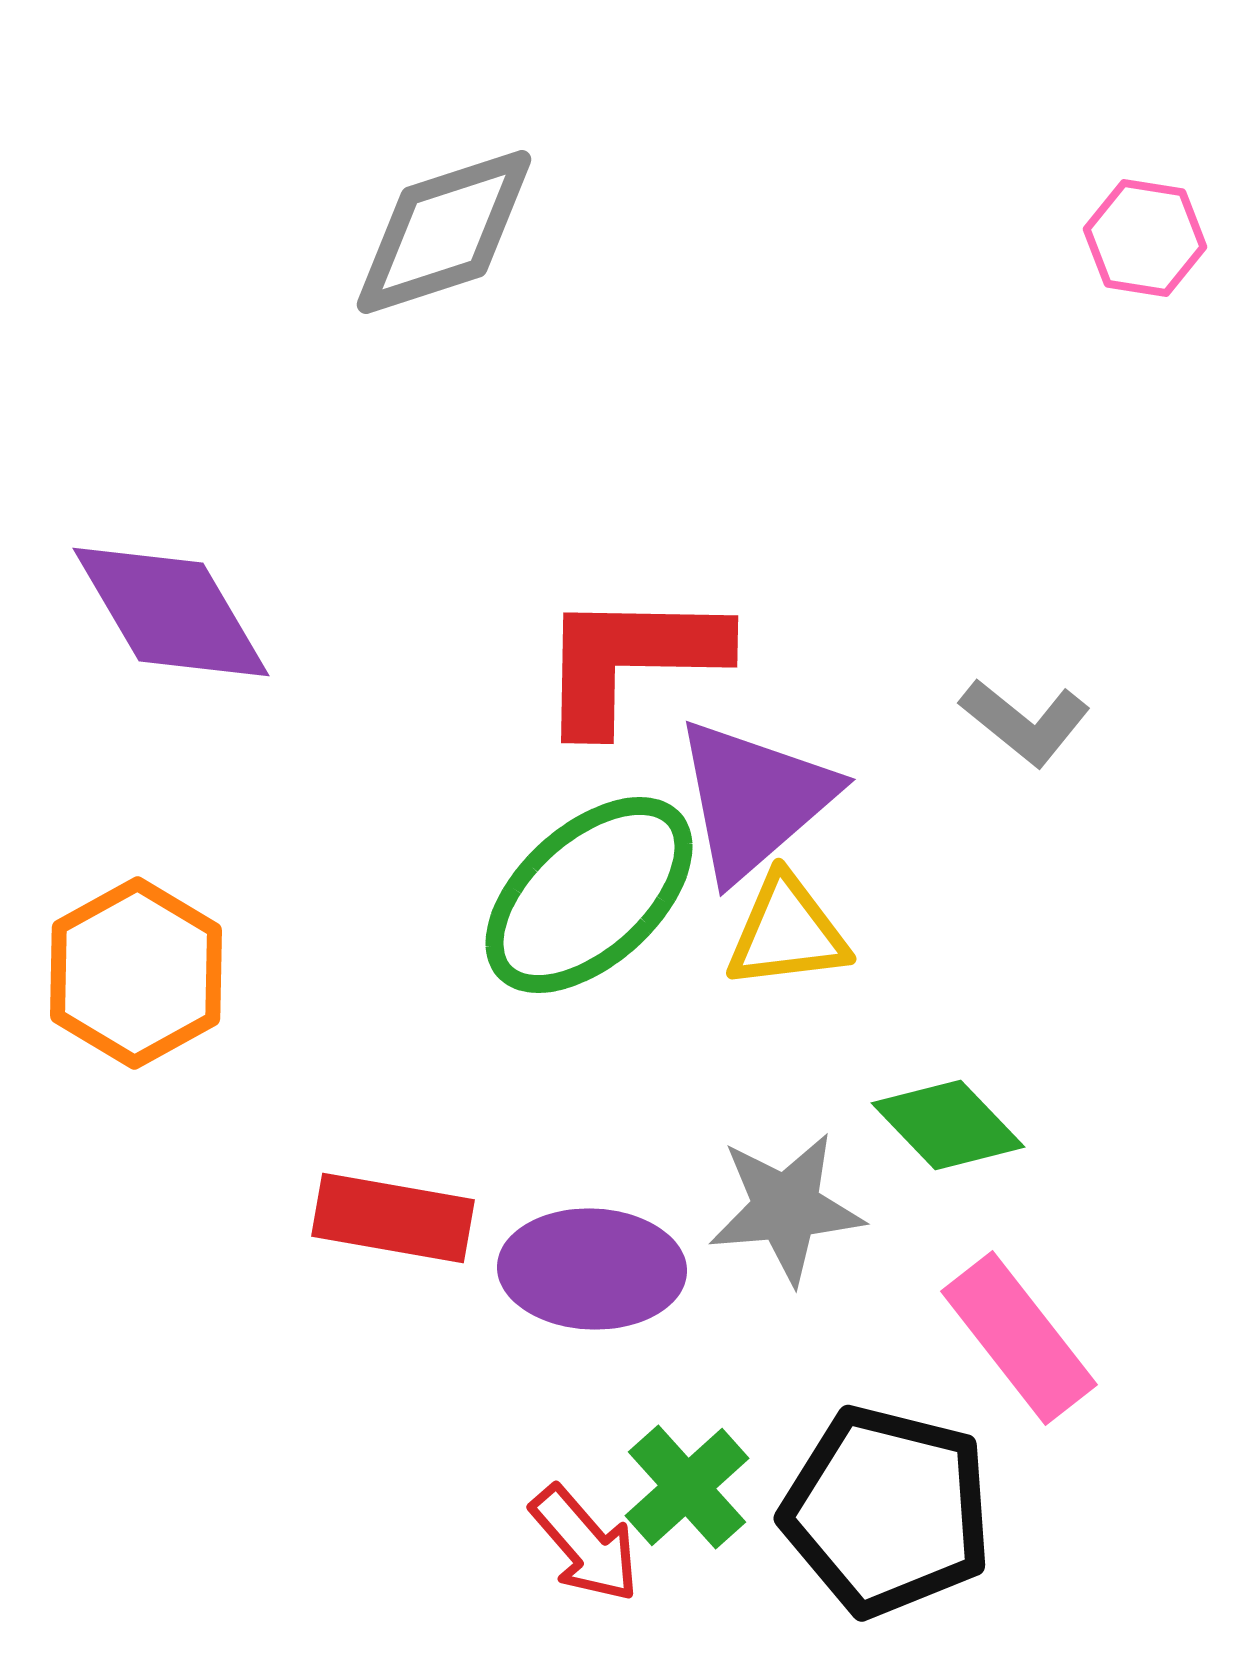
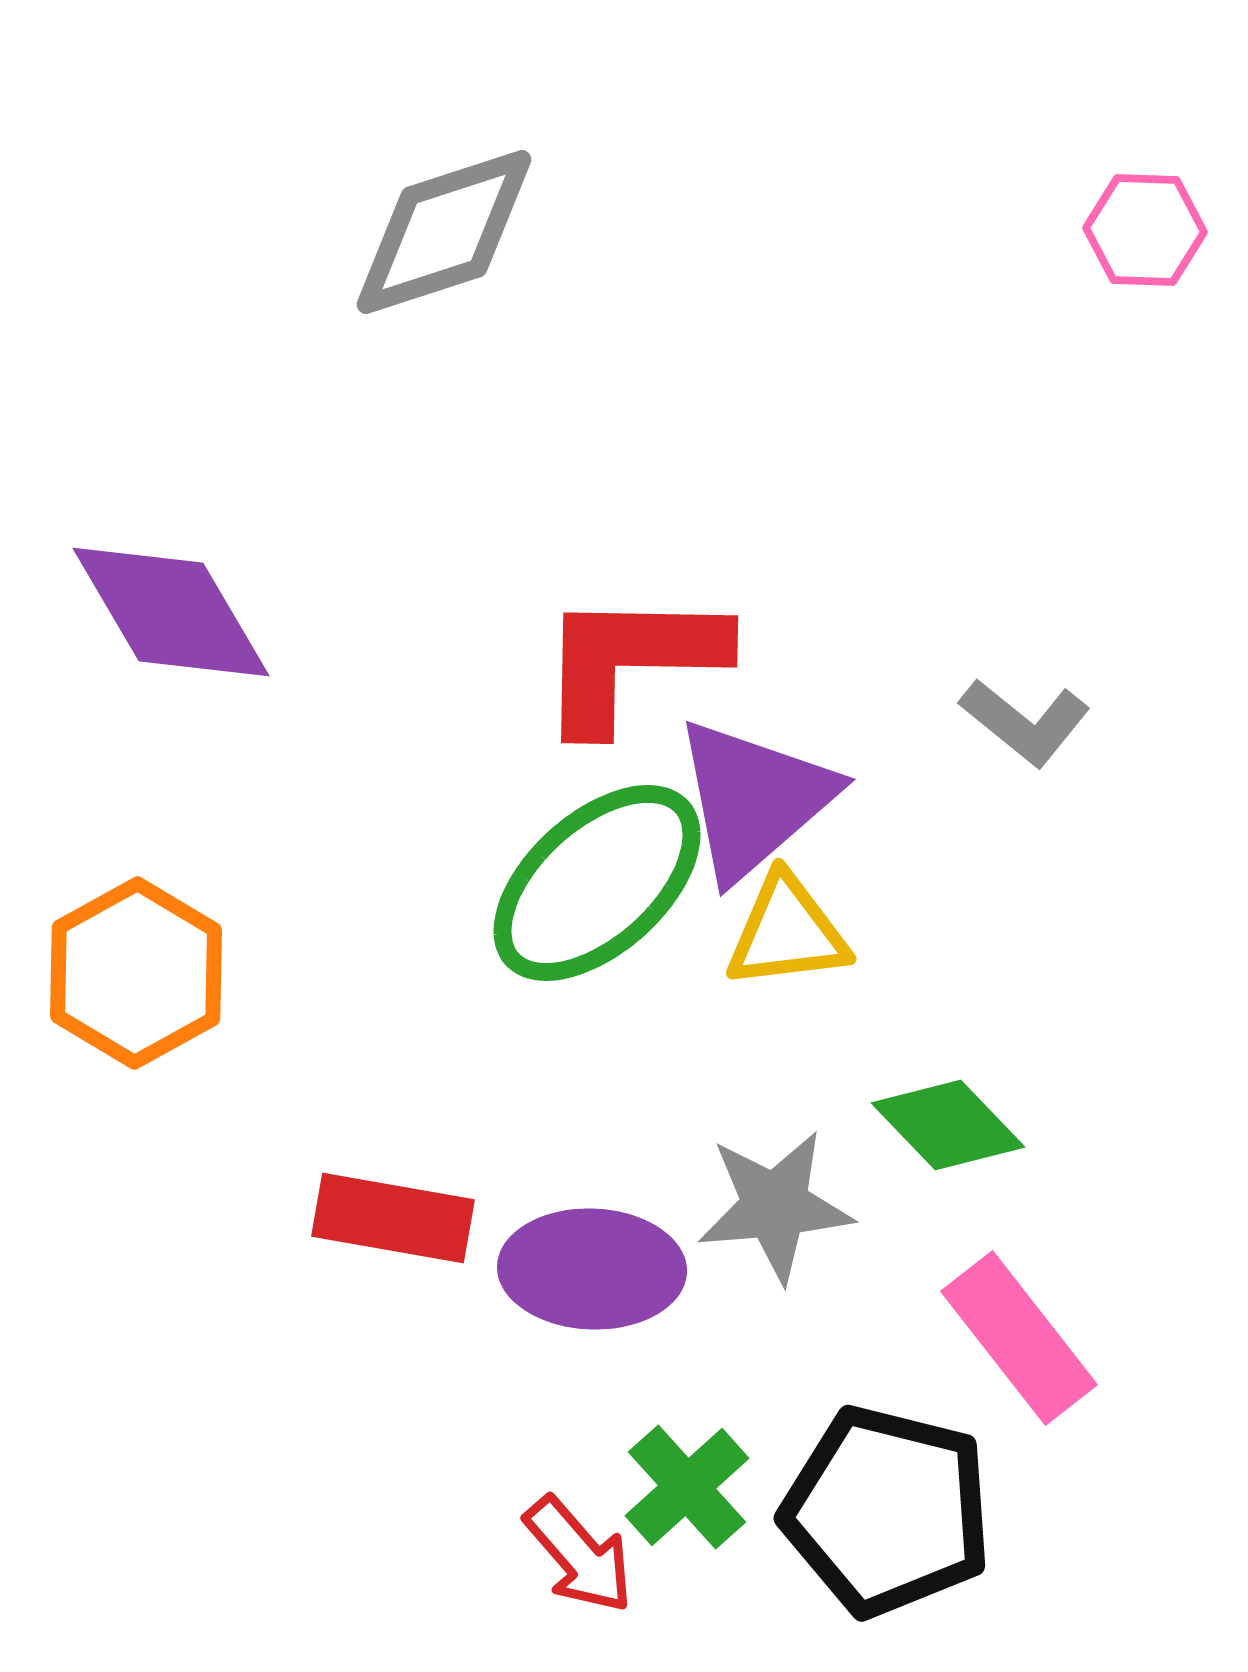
pink hexagon: moved 8 px up; rotated 7 degrees counterclockwise
green ellipse: moved 8 px right, 12 px up
gray star: moved 11 px left, 2 px up
red arrow: moved 6 px left, 11 px down
